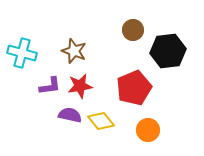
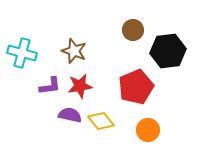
red pentagon: moved 2 px right, 1 px up
